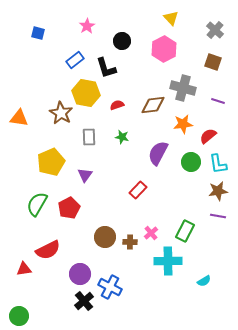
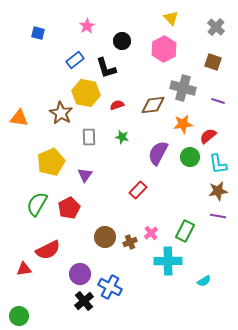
gray cross at (215, 30): moved 1 px right, 3 px up
green circle at (191, 162): moved 1 px left, 5 px up
brown cross at (130, 242): rotated 24 degrees counterclockwise
